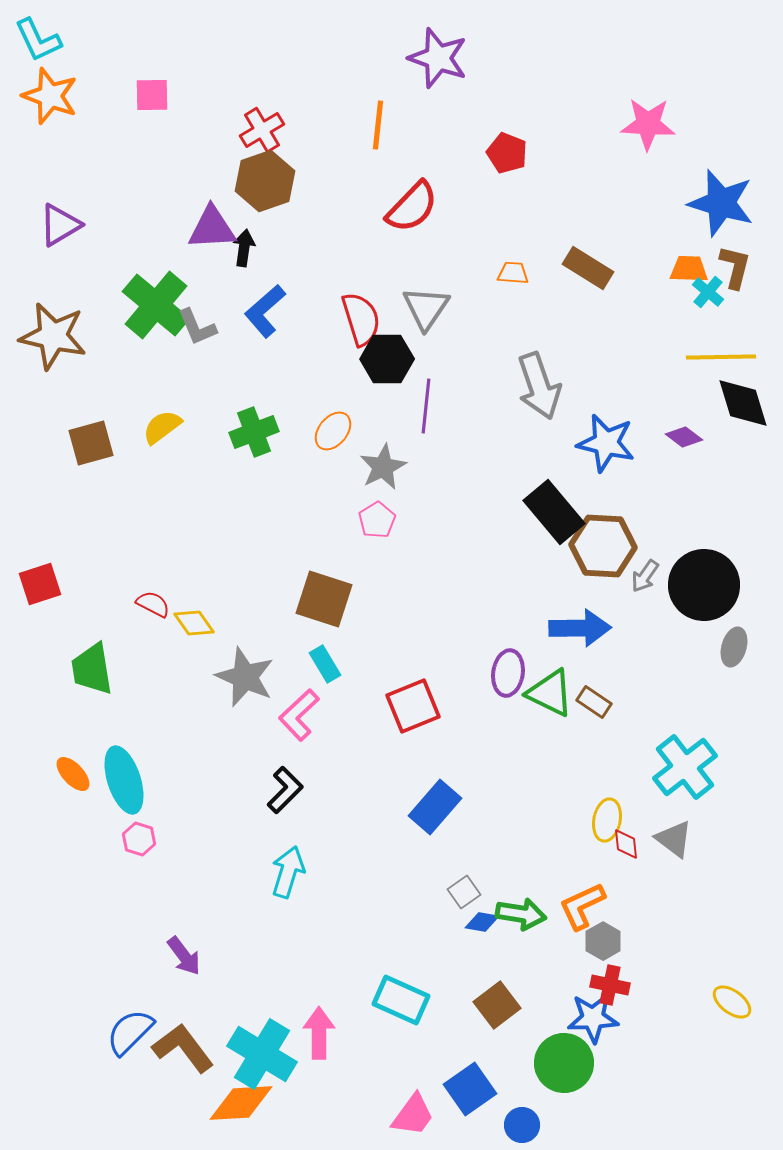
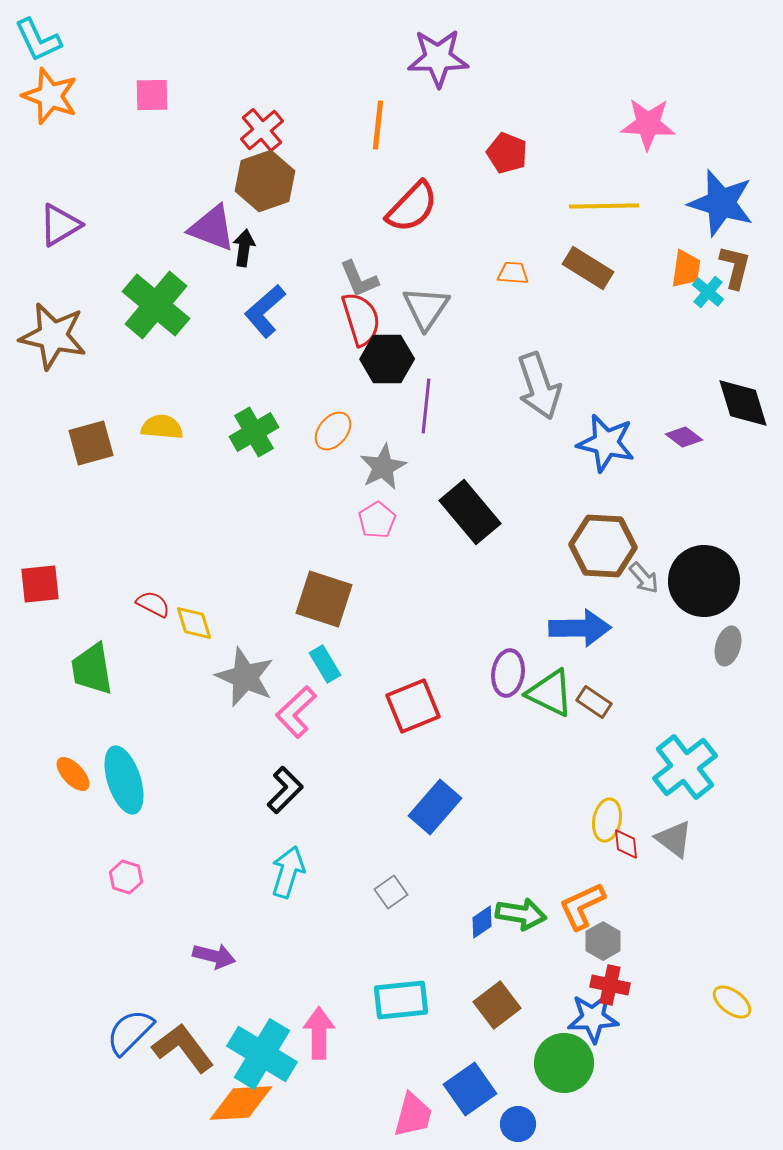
purple star at (438, 58): rotated 20 degrees counterclockwise
red cross at (262, 130): rotated 9 degrees counterclockwise
purple triangle at (212, 228): rotated 24 degrees clockwise
orange trapezoid at (689, 269): moved 3 px left; rotated 96 degrees clockwise
gray L-shape at (197, 327): moved 162 px right, 48 px up
yellow line at (721, 357): moved 117 px left, 151 px up
yellow semicircle at (162, 427): rotated 42 degrees clockwise
green cross at (254, 432): rotated 9 degrees counterclockwise
black rectangle at (554, 512): moved 84 px left
gray arrow at (645, 576): moved 1 px left, 2 px down; rotated 76 degrees counterclockwise
red square at (40, 584): rotated 12 degrees clockwise
black circle at (704, 585): moved 4 px up
yellow diamond at (194, 623): rotated 18 degrees clockwise
gray ellipse at (734, 647): moved 6 px left, 1 px up
pink L-shape at (299, 715): moved 3 px left, 3 px up
pink hexagon at (139, 839): moved 13 px left, 38 px down
gray square at (464, 892): moved 73 px left
blue diamond at (482, 922): rotated 44 degrees counterclockwise
purple arrow at (184, 956): moved 30 px right; rotated 39 degrees counterclockwise
cyan rectangle at (401, 1000): rotated 30 degrees counterclockwise
pink trapezoid at (413, 1115): rotated 21 degrees counterclockwise
blue circle at (522, 1125): moved 4 px left, 1 px up
